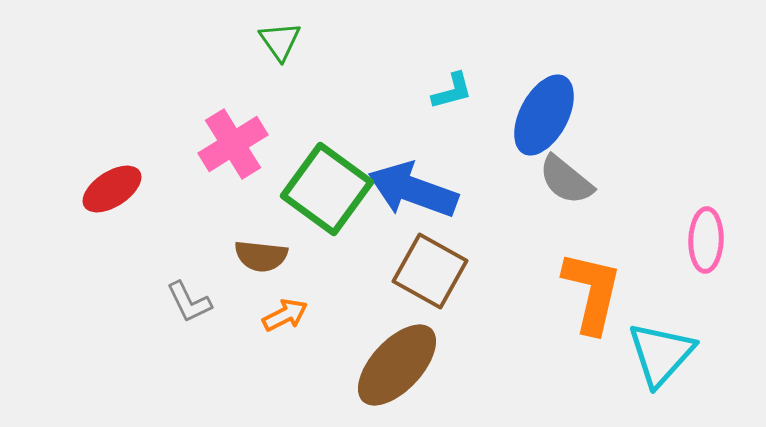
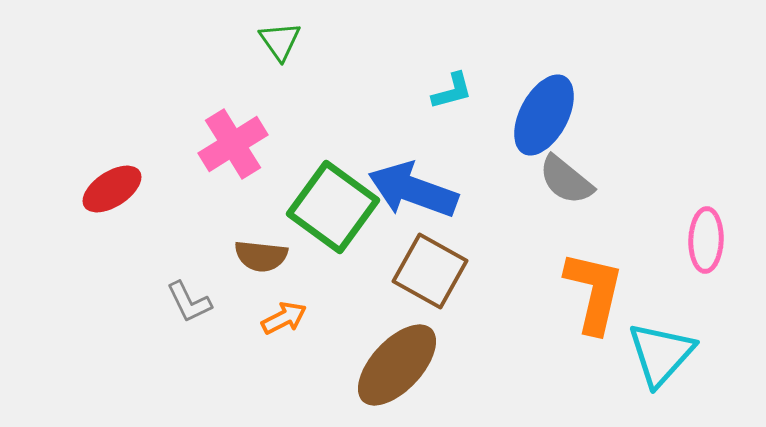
green square: moved 6 px right, 18 px down
orange L-shape: moved 2 px right
orange arrow: moved 1 px left, 3 px down
